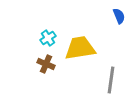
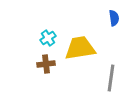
blue semicircle: moved 5 px left, 2 px down; rotated 14 degrees clockwise
brown cross: rotated 30 degrees counterclockwise
gray line: moved 2 px up
